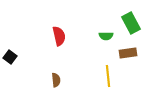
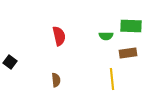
green rectangle: moved 3 px down; rotated 60 degrees counterclockwise
black square: moved 5 px down
yellow line: moved 4 px right, 3 px down
